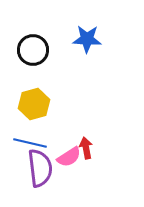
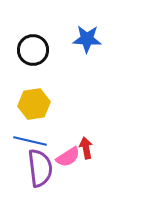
yellow hexagon: rotated 8 degrees clockwise
blue line: moved 2 px up
pink semicircle: moved 1 px left
